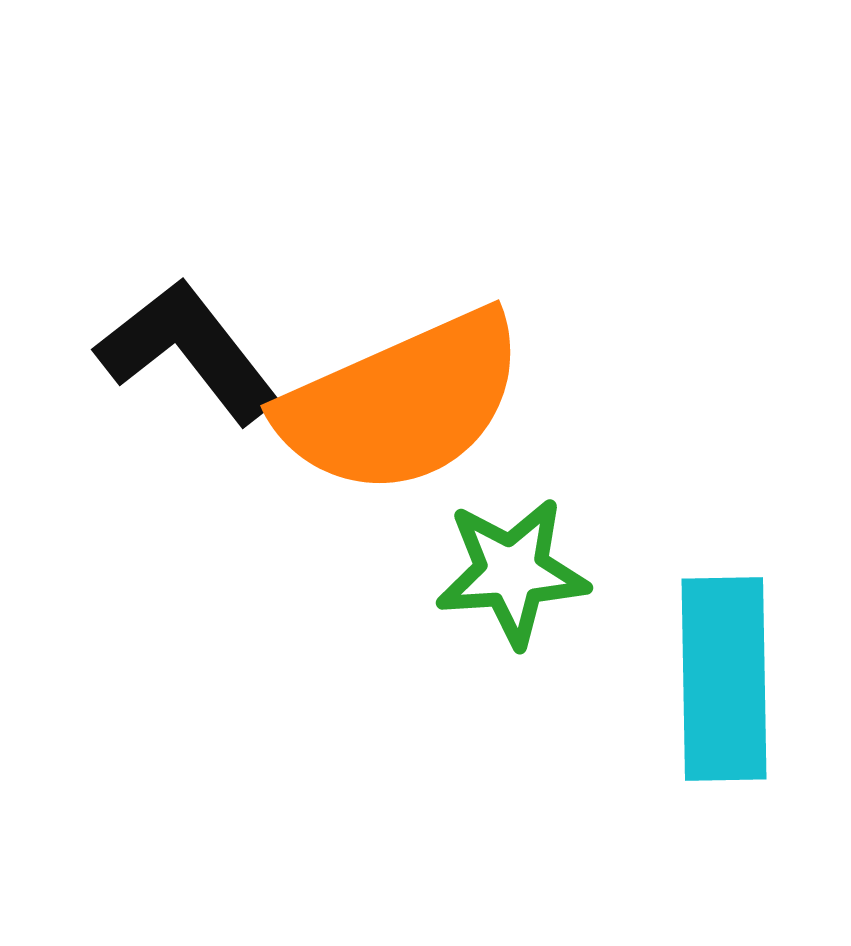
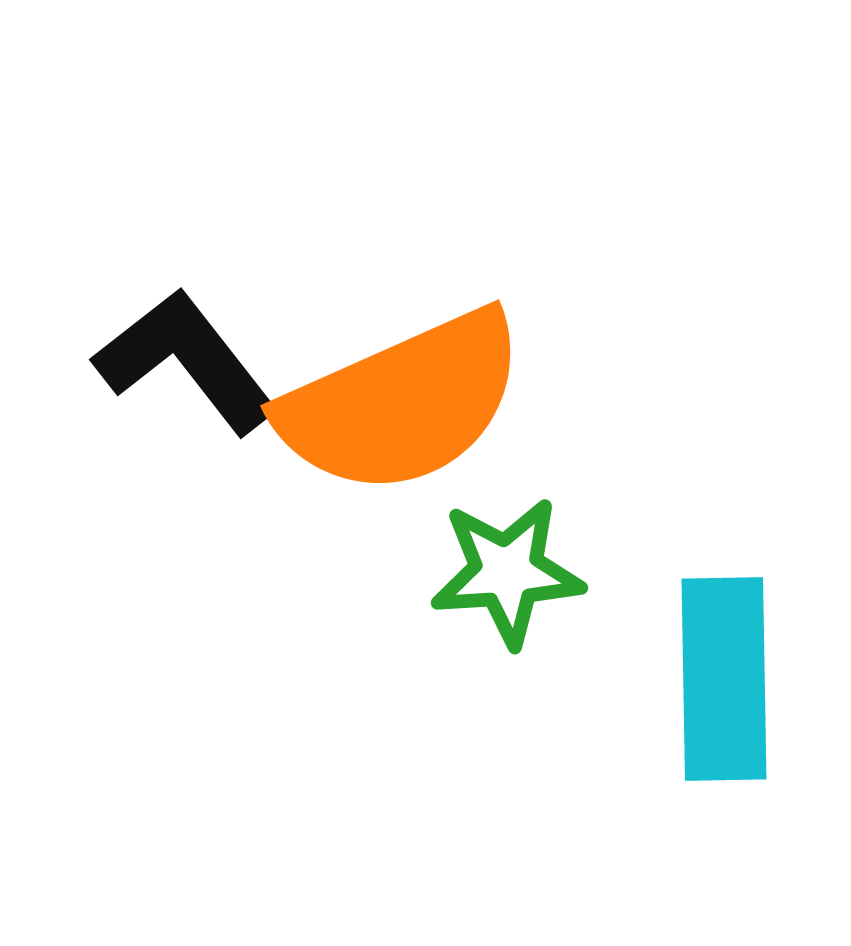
black L-shape: moved 2 px left, 10 px down
green star: moved 5 px left
